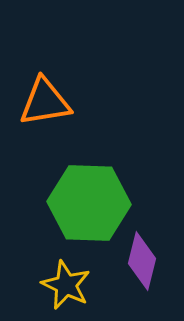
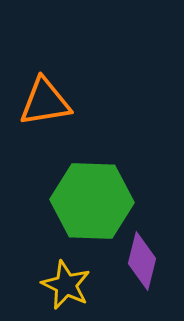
green hexagon: moved 3 px right, 2 px up
